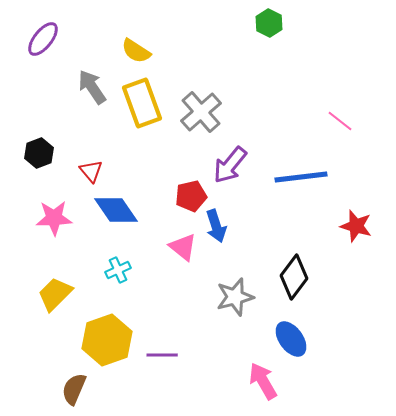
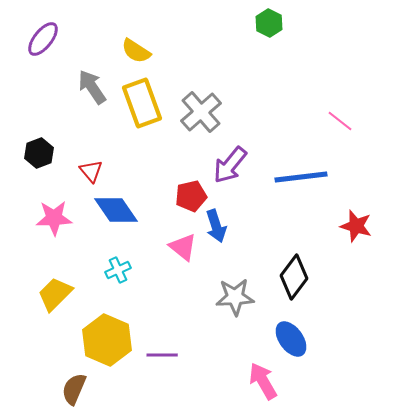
gray star: rotated 12 degrees clockwise
yellow hexagon: rotated 18 degrees counterclockwise
